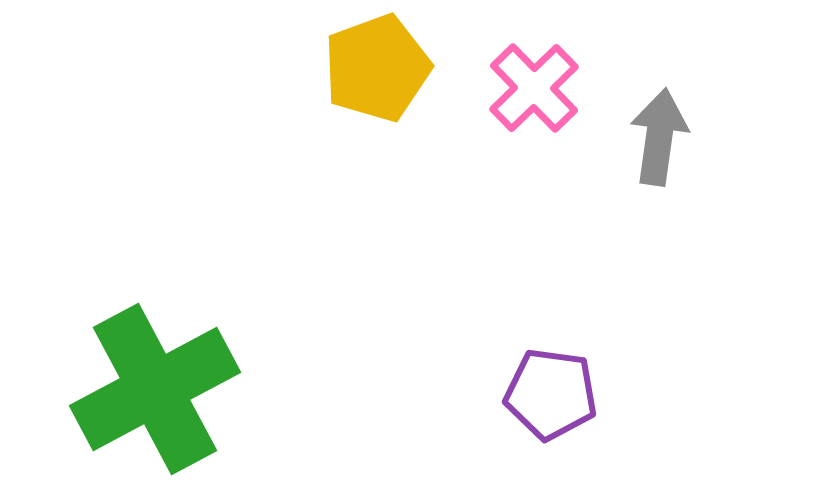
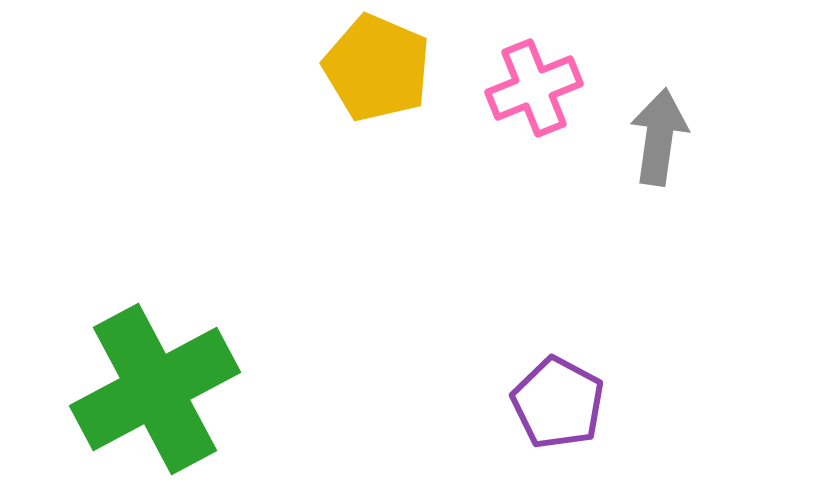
yellow pentagon: rotated 29 degrees counterclockwise
pink cross: rotated 22 degrees clockwise
purple pentagon: moved 7 px right, 9 px down; rotated 20 degrees clockwise
